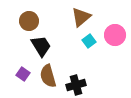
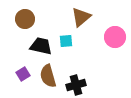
brown circle: moved 4 px left, 2 px up
pink circle: moved 2 px down
cyan square: moved 23 px left; rotated 32 degrees clockwise
black trapezoid: rotated 45 degrees counterclockwise
purple square: rotated 24 degrees clockwise
